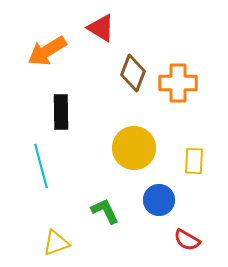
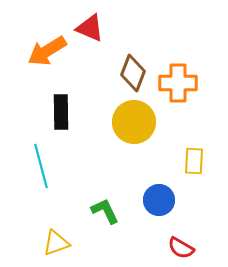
red triangle: moved 11 px left; rotated 8 degrees counterclockwise
yellow circle: moved 26 px up
red semicircle: moved 6 px left, 8 px down
